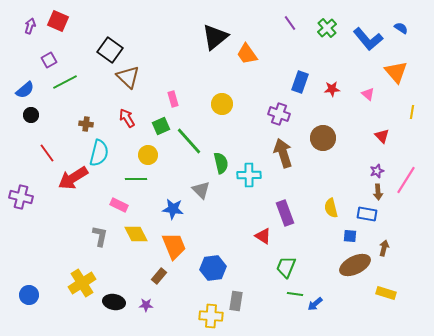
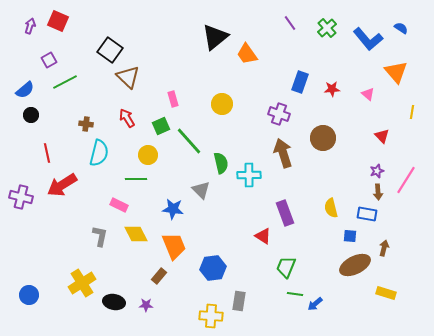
red line at (47, 153): rotated 24 degrees clockwise
red arrow at (73, 178): moved 11 px left, 7 px down
gray rectangle at (236, 301): moved 3 px right
